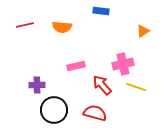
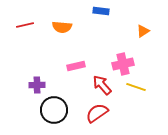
red semicircle: moved 2 px right; rotated 50 degrees counterclockwise
